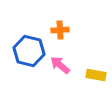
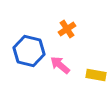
orange cross: moved 7 px right, 1 px up; rotated 30 degrees counterclockwise
